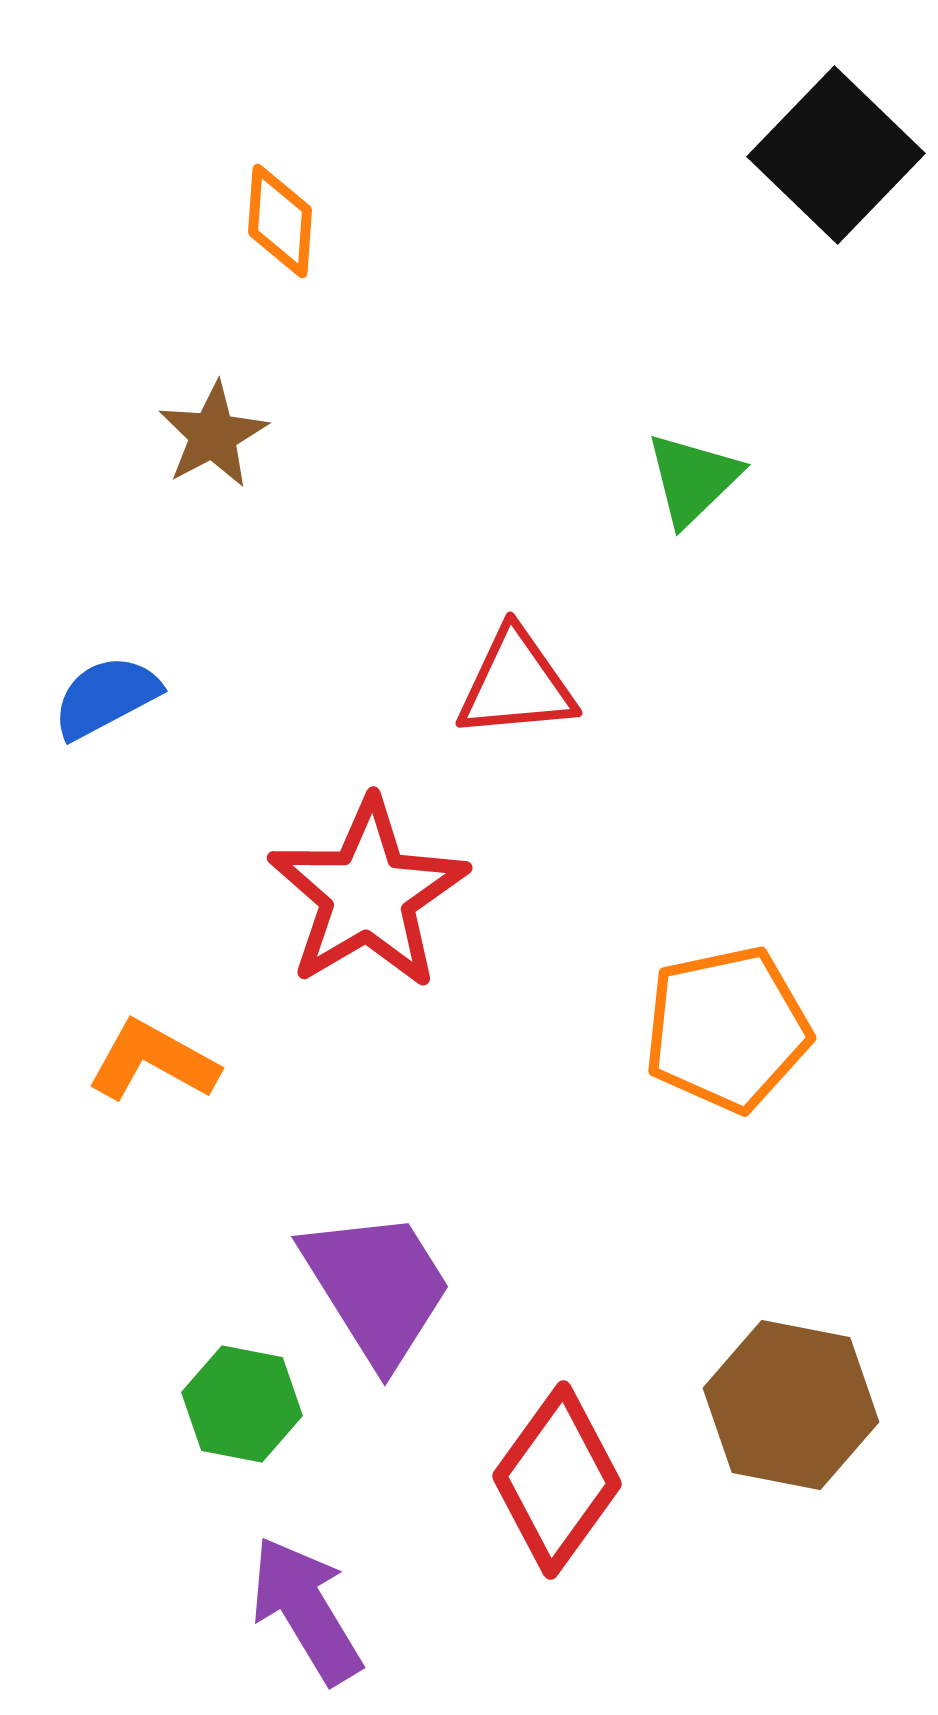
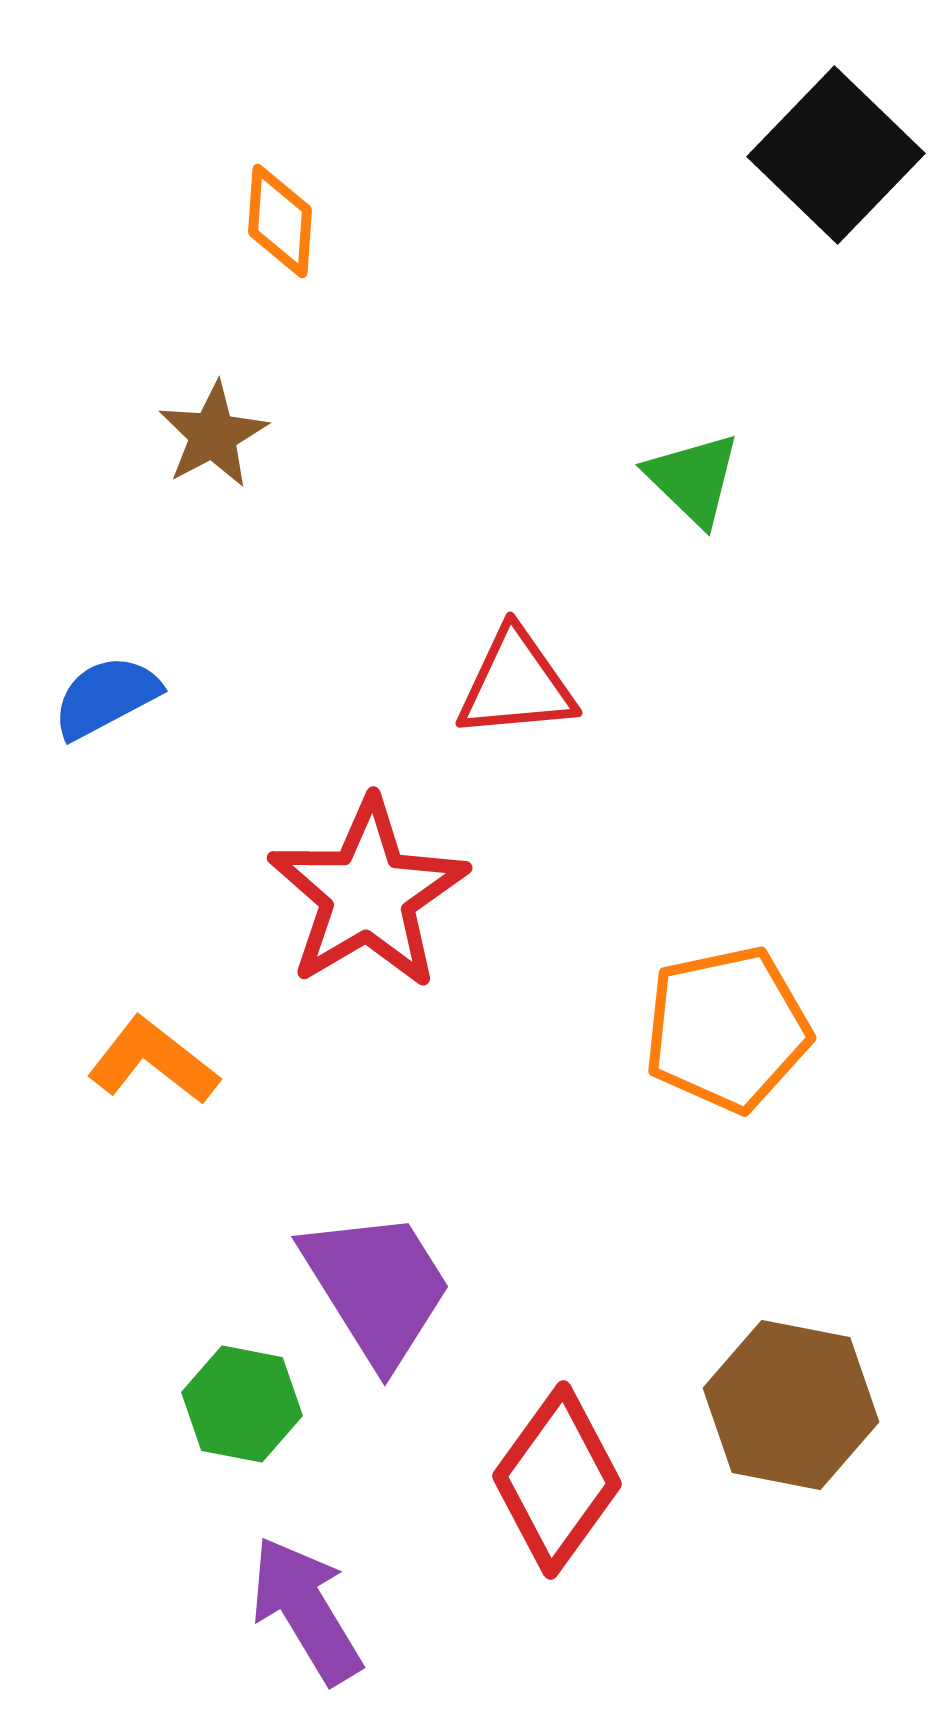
green triangle: rotated 32 degrees counterclockwise
orange L-shape: rotated 9 degrees clockwise
